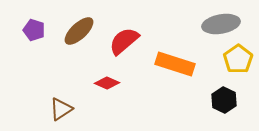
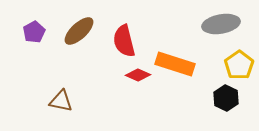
purple pentagon: moved 2 px down; rotated 25 degrees clockwise
red semicircle: rotated 64 degrees counterclockwise
yellow pentagon: moved 1 px right, 6 px down
red diamond: moved 31 px right, 8 px up
black hexagon: moved 2 px right, 2 px up
brown triangle: moved 8 px up; rotated 45 degrees clockwise
